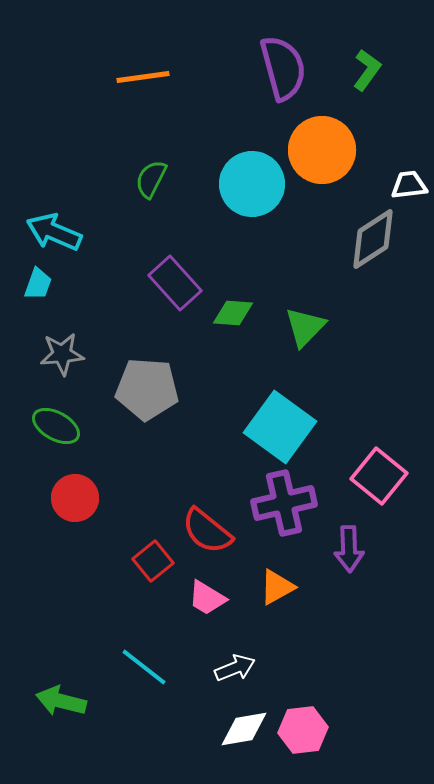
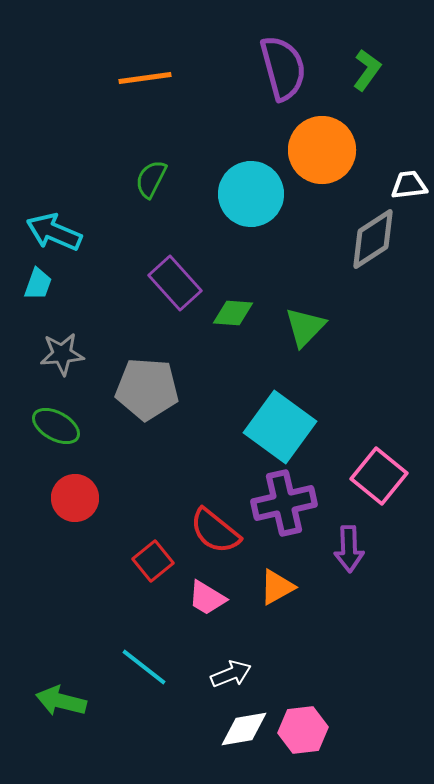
orange line: moved 2 px right, 1 px down
cyan circle: moved 1 px left, 10 px down
red semicircle: moved 8 px right
white arrow: moved 4 px left, 6 px down
